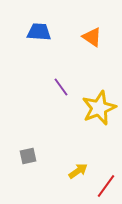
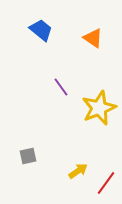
blue trapezoid: moved 2 px right, 2 px up; rotated 35 degrees clockwise
orange triangle: moved 1 px right, 1 px down
red line: moved 3 px up
